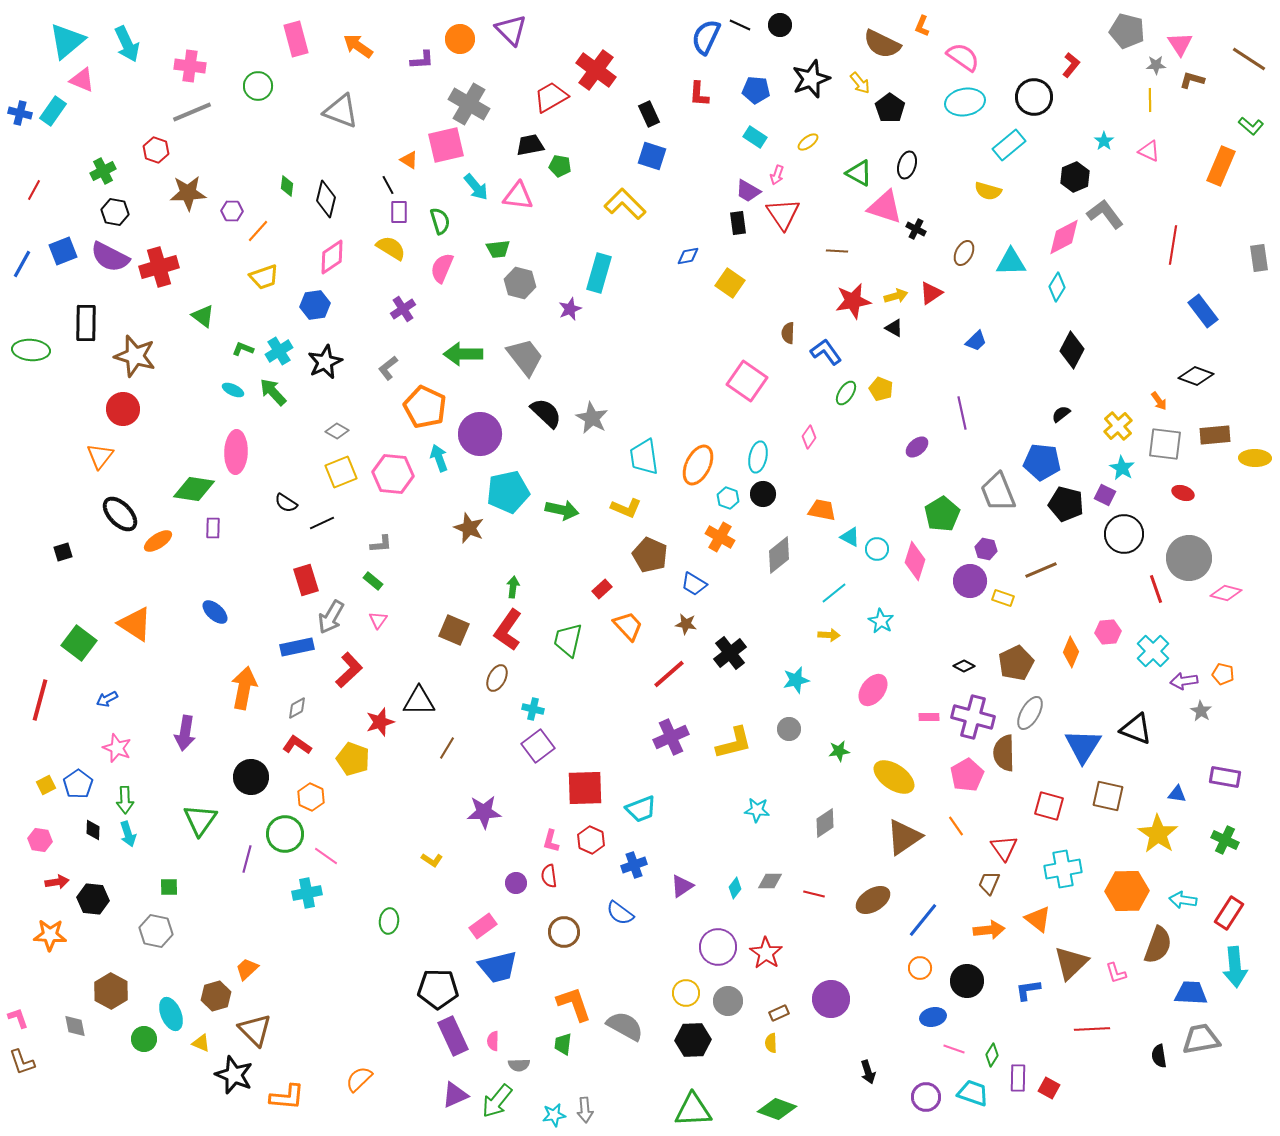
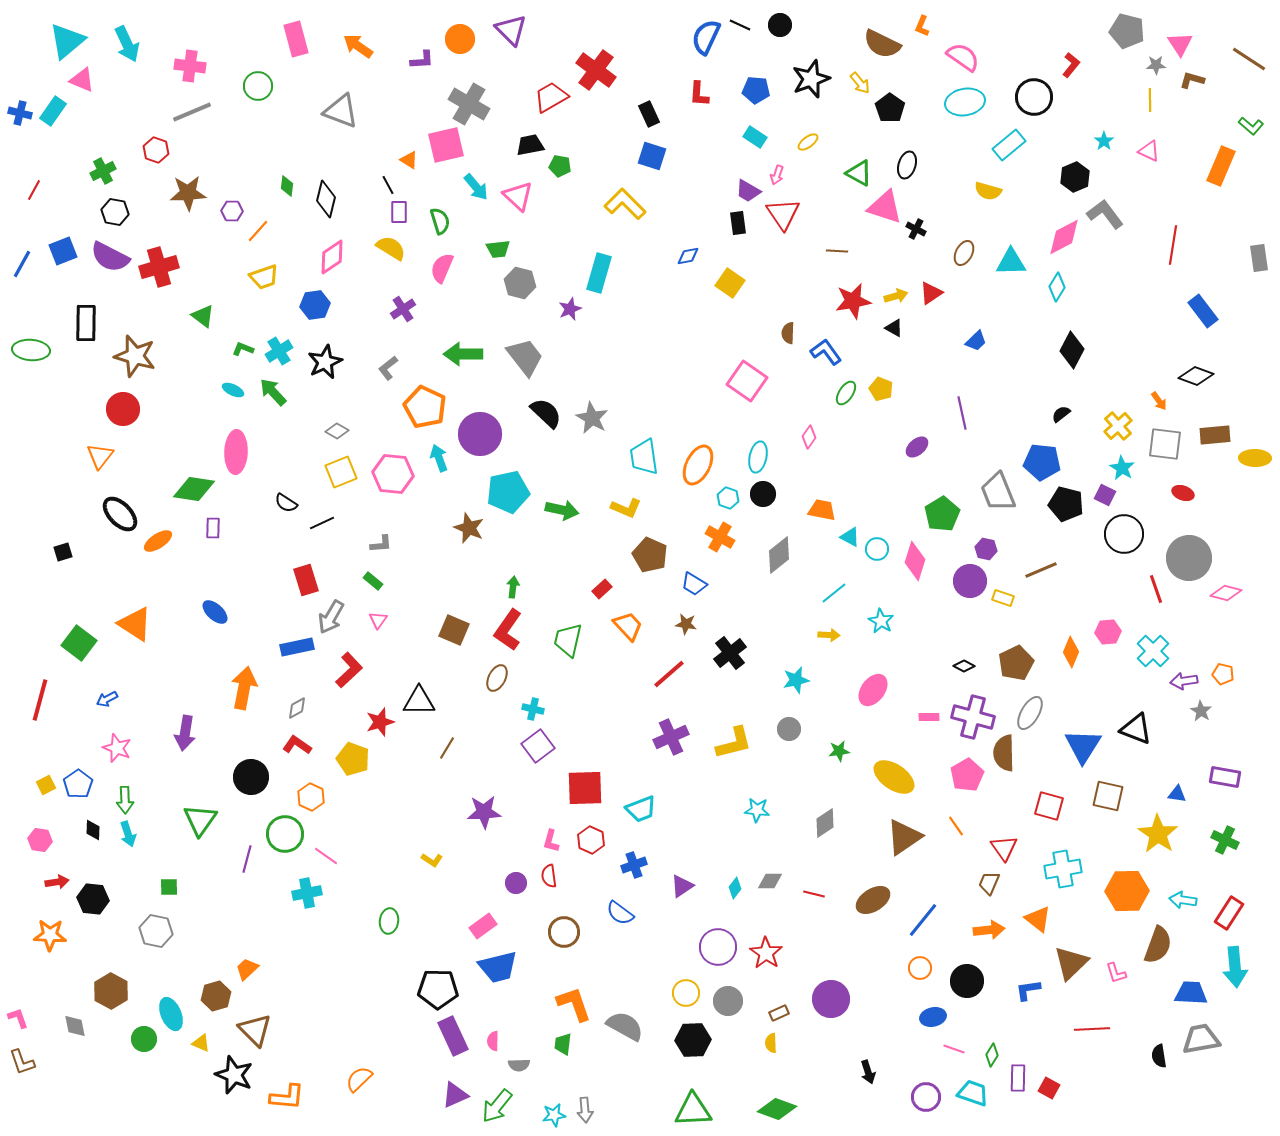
pink triangle at (518, 196): rotated 36 degrees clockwise
green arrow at (497, 1101): moved 5 px down
